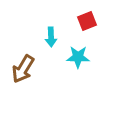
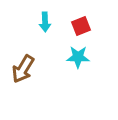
red square: moved 6 px left, 5 px down
cyan arrow: moved 6 px left, 15 px up
